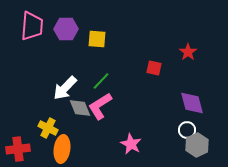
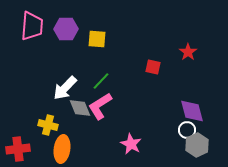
red square: moved 1 px left, 1 px up
purple diamond: moved 8 px down
yellow cross: moved 3 px up; rotated 12 degrees counterclockwise
